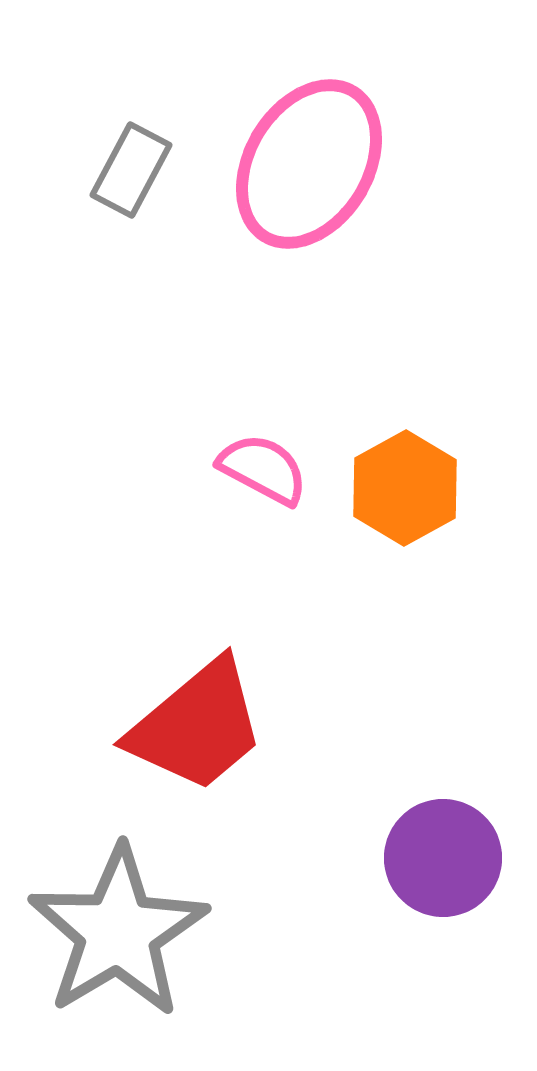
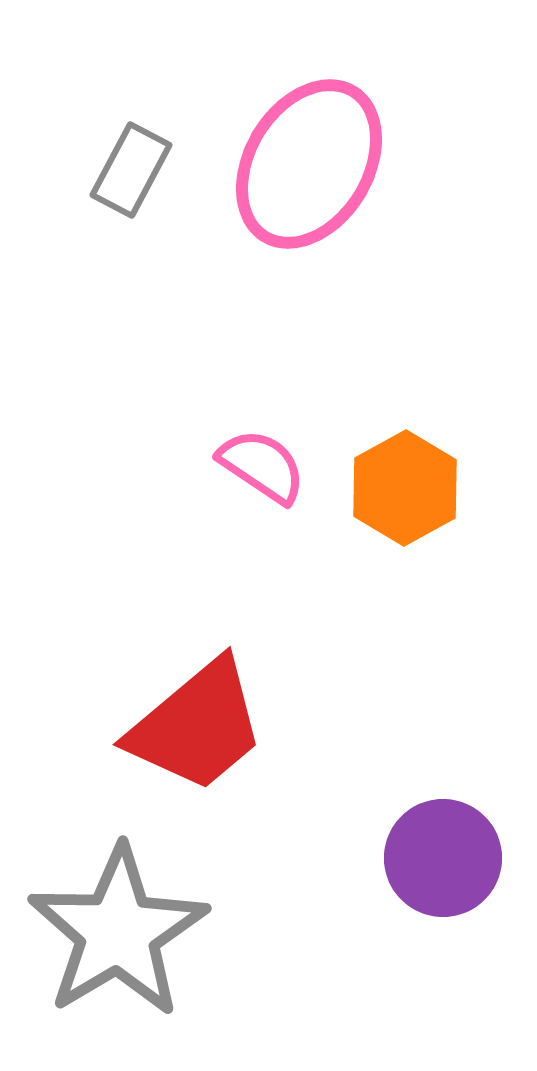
pink semicircle: moved 1 px left, 3 px up; rotated 6 degrees clockwise
